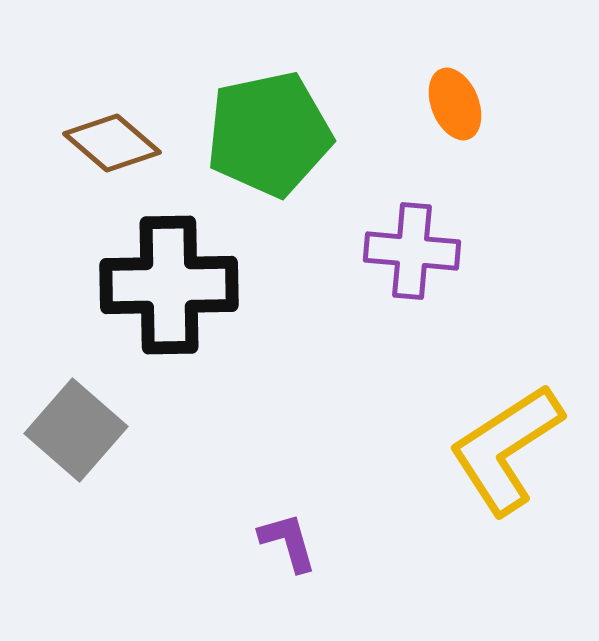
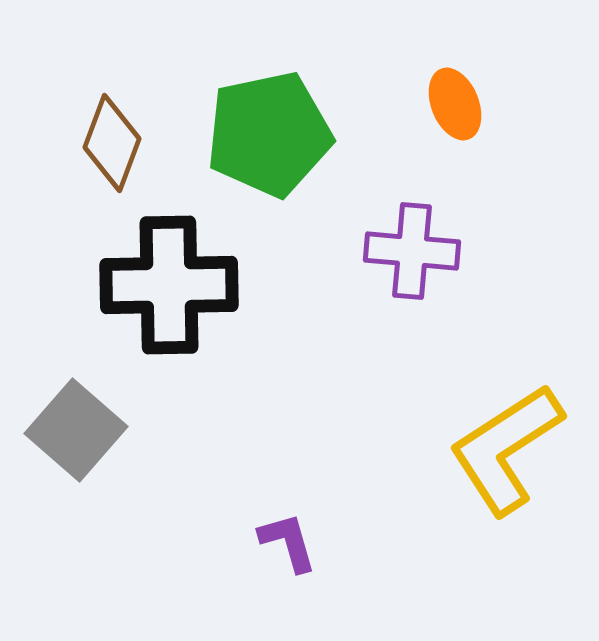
brown diamond: rotated 70 degrees clockwise
